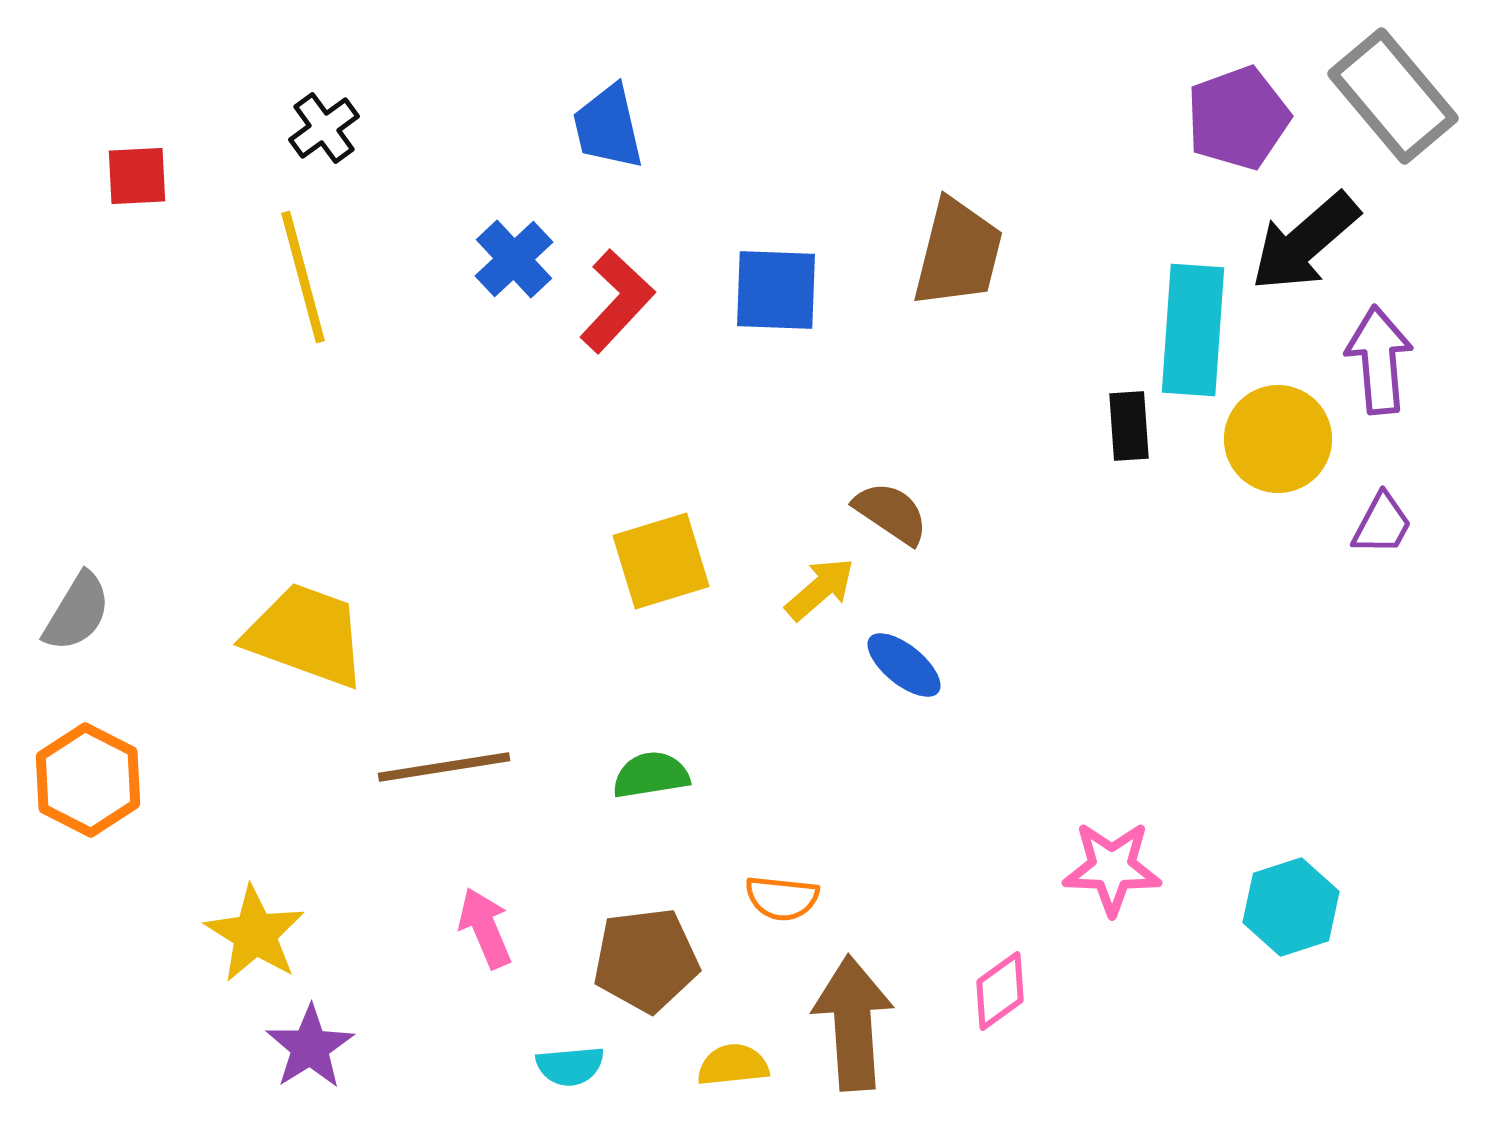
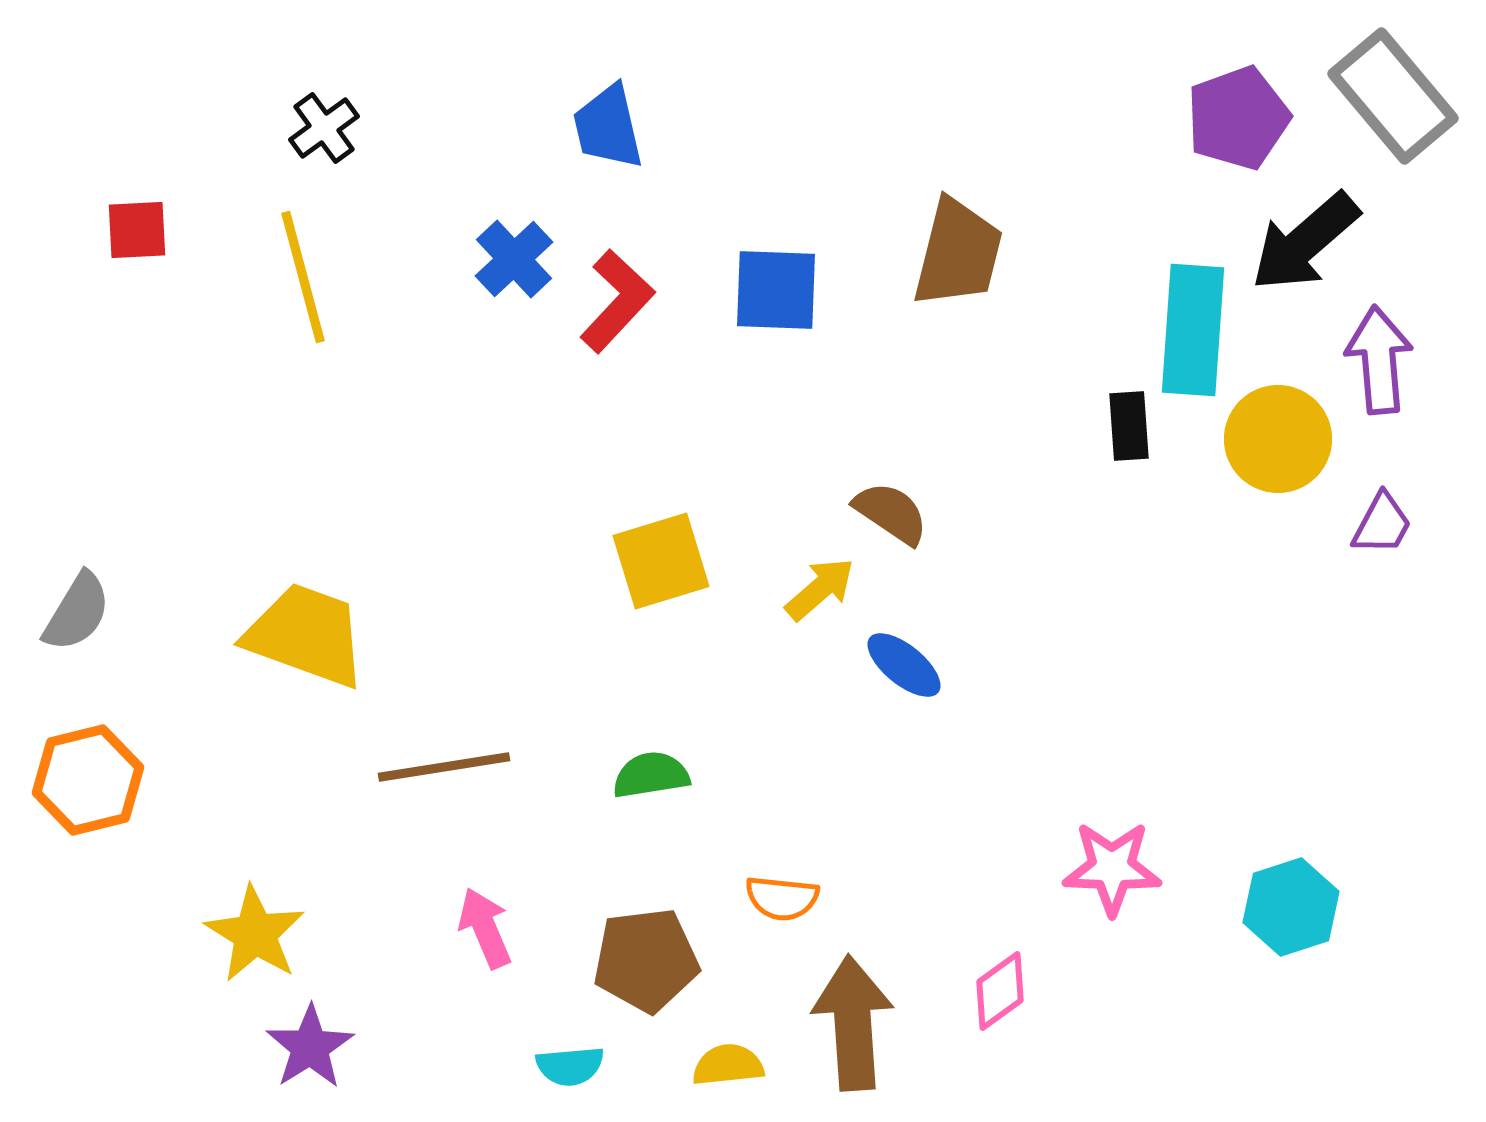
red square: moved 54 px down
orange hexagon: rotated 19 degrees clockwise
yellow semicircle: moved 5 px left
